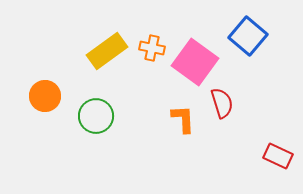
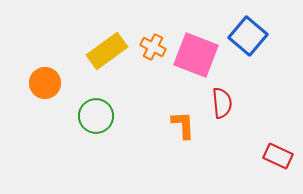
orange cross: moved 1 px right, 1 px up; rotated 15 degrees clockwise
pink square: moved 1 px right, 7 px up; rotated 15 degrees counterclockwise
orange circle: moved 13 px up
red semicircle: rotated 12 degrees clockwise
orange L-shape: moved 6 px down
